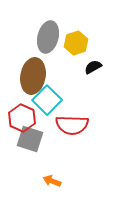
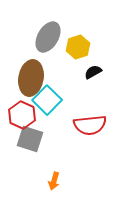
gray ellipse: rotated 16 degrees clockwise
yellow hexagon: moved 2 px right, 4 px down
black semicircle: moved 5 px down
brown ellipse: moved 2 px left, 2 px down
red hexagon: moved 3 px up
red semicircle: moved 18 px right; rotated 8 degrees counterclockwise
orange arrow: moved 2 px right; rotated 96 degrees counterclockwise
